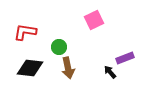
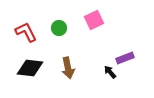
red L-shape: moved 1 px right; rotated 55 degrees clockwise
green circle: moved 19 px up
